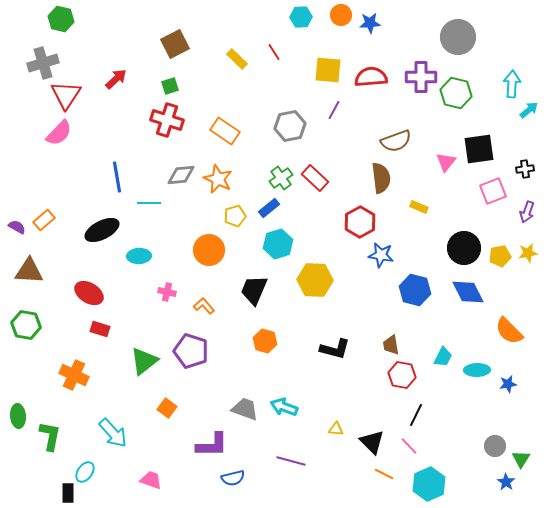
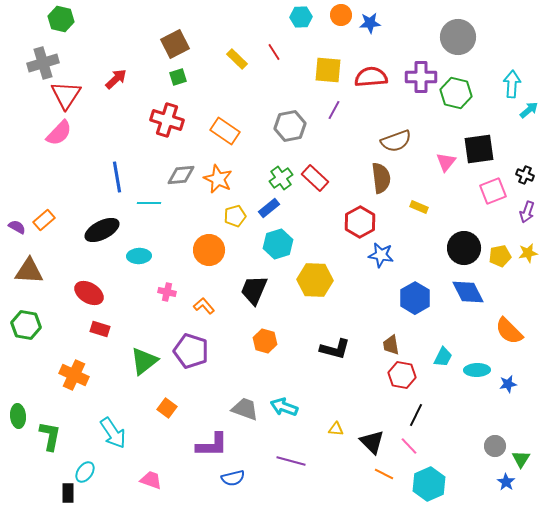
green square at (170, 86): moved 8 px right, 9 px up
black cross at (525, 169): moved 6 px down; rotated 30 degrees clockwise
blue hexagon at (415, 290): moved 8 px down; rotated 16 degrees clockwise
cyan arrow at (113, 433): rotated 8 degrees clockwise
